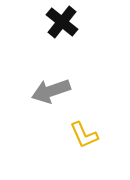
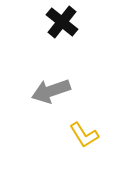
yellow L-shape: rotated 8 degrees counterclockwise
